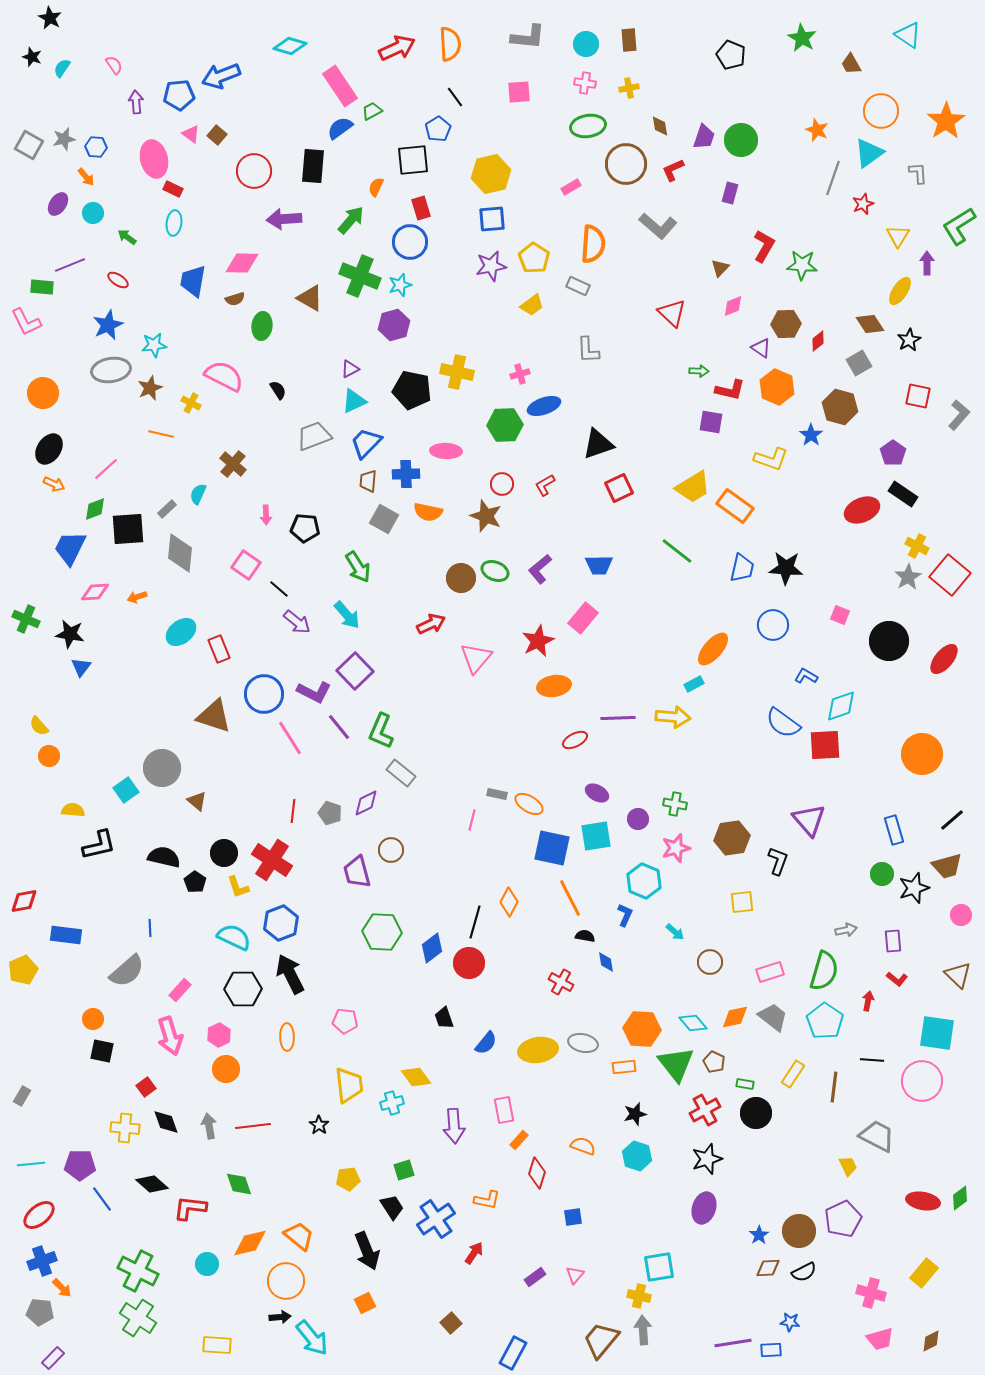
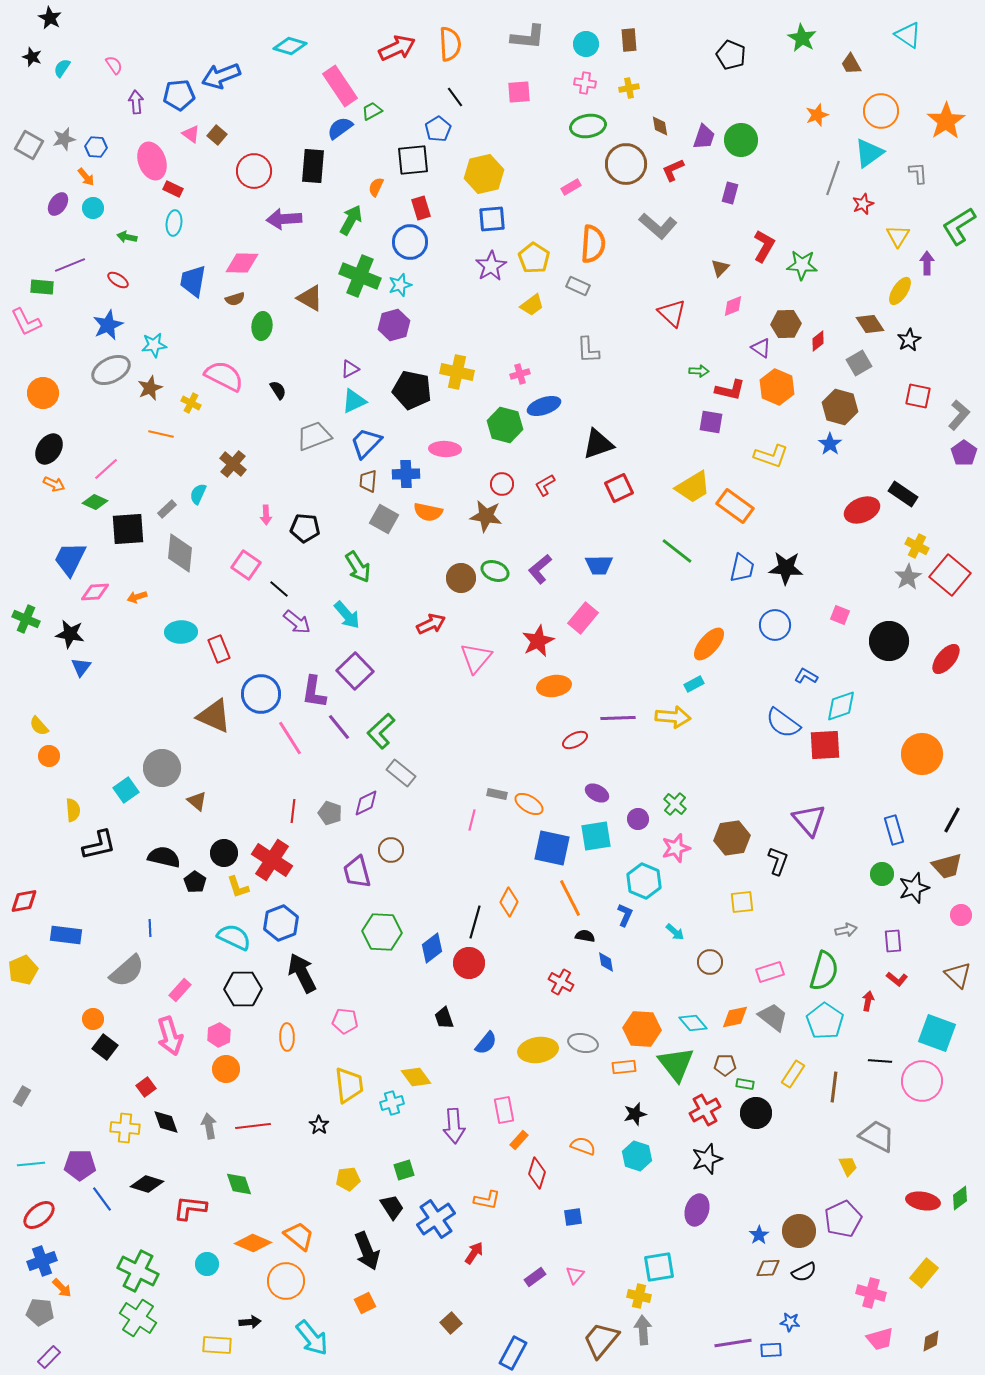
orange star at (817, 130): moved 15 px up; rotated 30 degrees clockwise
pink ellipse at (154, 159): moved 2 px left, 2 px down; rotated 6 degrees counterclockwise
yellow hexagon at (491, 174): moved 7 px left
cyan circle at (93, 213): moved 5 px up
green arrow at (351, 220): rotated 12 degrees counterclockwise
green arrow at (127, 237): rotated 24 degrees counterclockwise
purple star at (491, 266): rotated 20 degrees counterclockwise
gray ellipse at (111, 370): rotated 18 degrees counterclockwise
green hexagon at (505, 425): rotated 16 degrees clockwise
blue star at (811, 435): moved 19 px right, 9 px down
pink ellipse at (446, 451): moved 1 px left, 2 px up
purple pentagon at (893, 453): moved 71 px right
yellow L-shape at (771, 459): moved 3 px up
green diamond at (95, 509): moved 7 px up; rotated 45 degrees clockwise
brown star at (486, 516): rotated 12 degrees counterclockwise
blue trapezoid at (70, 548): moved 11 px down
blue circle at (773, 625): moved 2 px right
cyan ellipse at (181, 632): rotated 36 degrees clockwise
orange ellipse at (713, 649): moved 4 px left, 5 px up
red ellipse at (944, 659): moved 2 px right
purple L-shape at (314, 692): rotated 72 degrees clockwise
blue circle at (264, 694): moved 3 px left
brown triangle at (214, 716): rotated 6 degrees clockwise
green L-shape at (381, 731): rotated 24 degrees clockwise
green cross at (675, 804): rotated 30 degrees clockwise
yellow semicircle at (73, 810): rotated 80 degrees clockwise
black line at (952, 820): rotated 20 degrees counterclockwise
black arrow at (290, 974): moved 12 px right, 1 px up
cyan square at (937, 1033): rotated 12 degrees clockwise
black square at (102, 1051): moved 3 px right, 4 px up; rotated 25 degrees clockwise
black line at (872, 1060): moved 8 px right, 1 px down
brown pentagon at (714, 1062): moved 11 px right, 3 px down; rotated 25 degrees counterclockwise
black diamond at (152, 1184): moved 5 px left; rotated 24 degrees counterclockwise
purple ellipse at (704, 1208): moved 7 px left, 2 px down
orange diamond at (250, 1243): moved 3 px right; rotated 36 degrees clockwise
black arrow at (280, 1317): moved 30 px left, 5 px down
purple rectangle at (53, 1358): moved 4 px left, 1 px up
